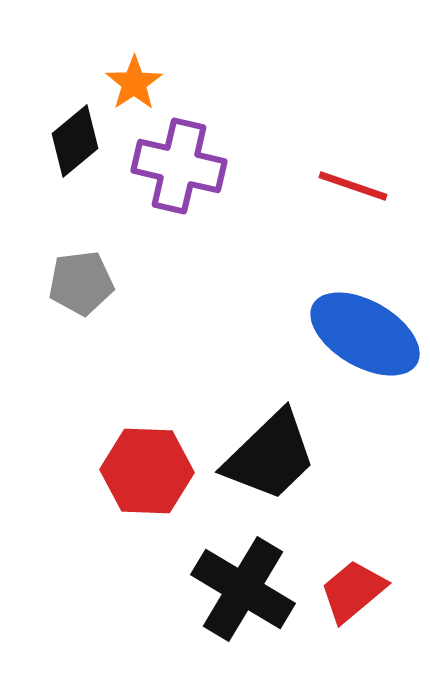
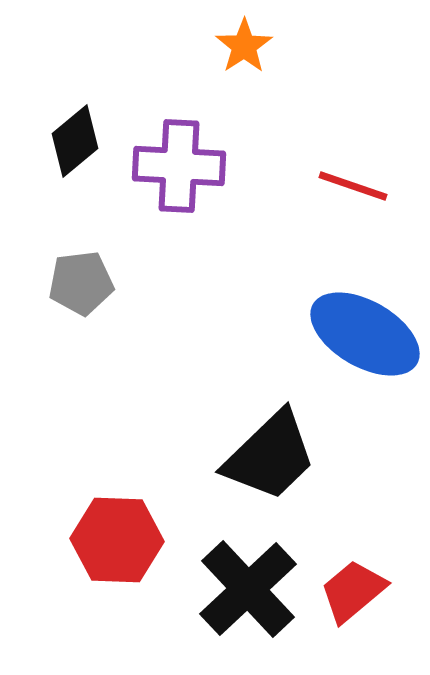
orange star: moved 110 px right, 37 px up
purple cross: rotated 10 degrees counterclockwise
red hexagon: moved 30 px left, 69 px down
black cross: moved 5 px right; rotated 16 degrees clockwise
